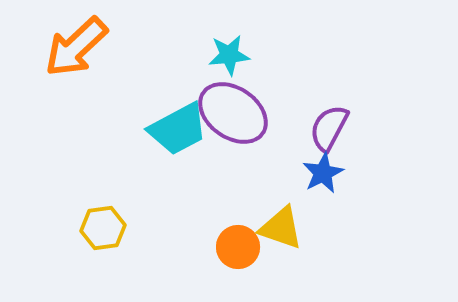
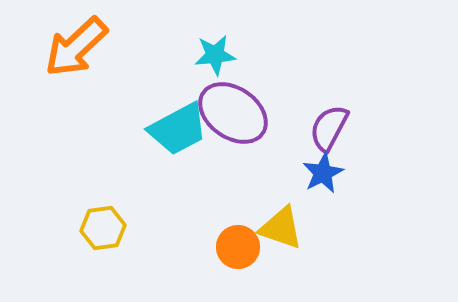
cyan star: moved 14 px left
